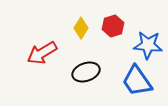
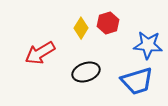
red hexagon: moved 5 px left, 3 px up
red arrow: moved 2 px left
blue trapezoid: rotated 72 degrees counterclockwise
